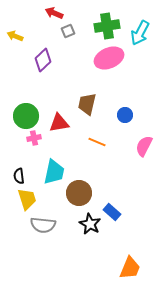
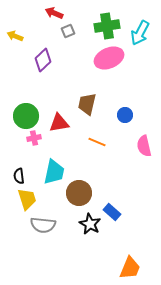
pink semicircle: rotated 40 degrees counterclockwise
